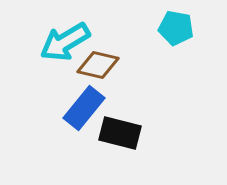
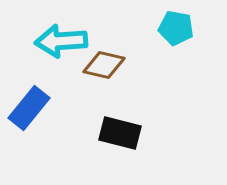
cyan arrow: moved 4 px left, 1 px up; rotated 27 degrees clockwise
brown diamond: moved 6 px right
blue rectangle: moved 55 px left
